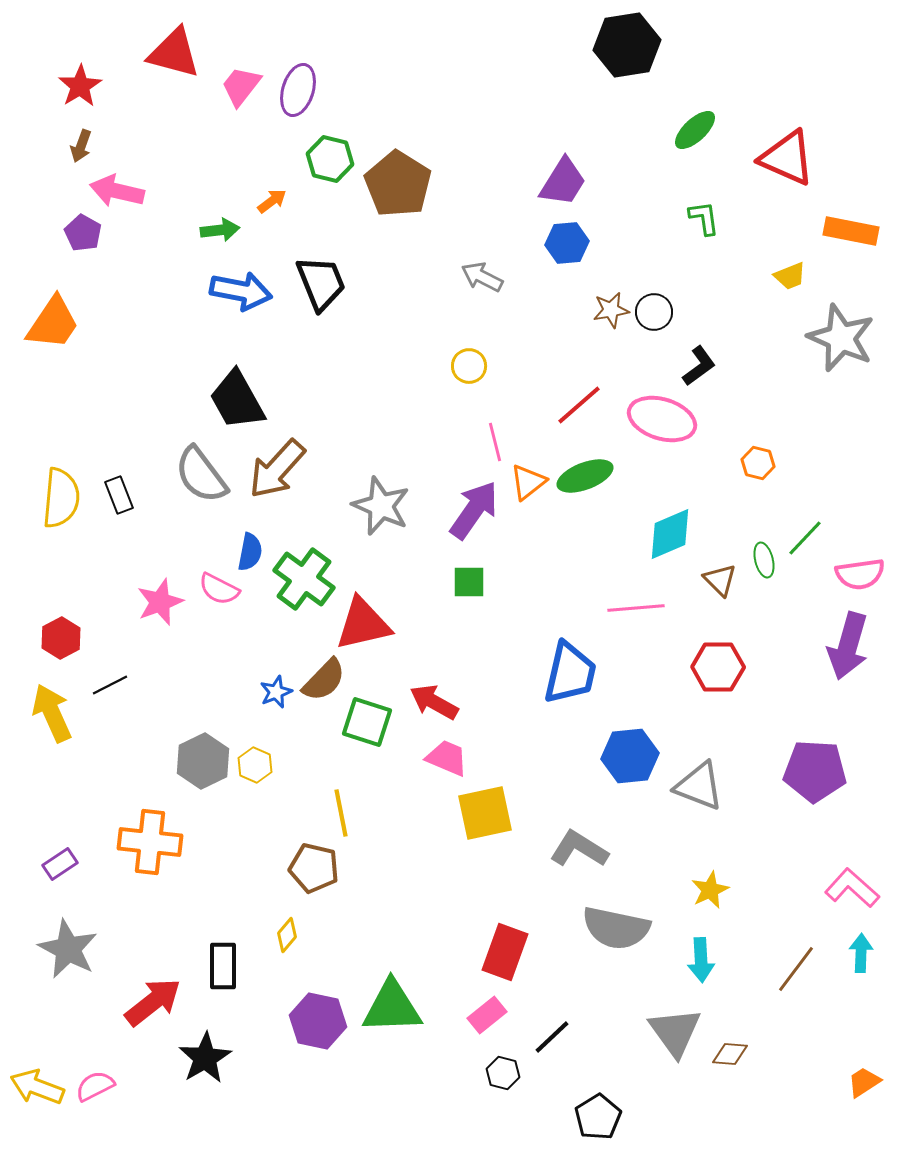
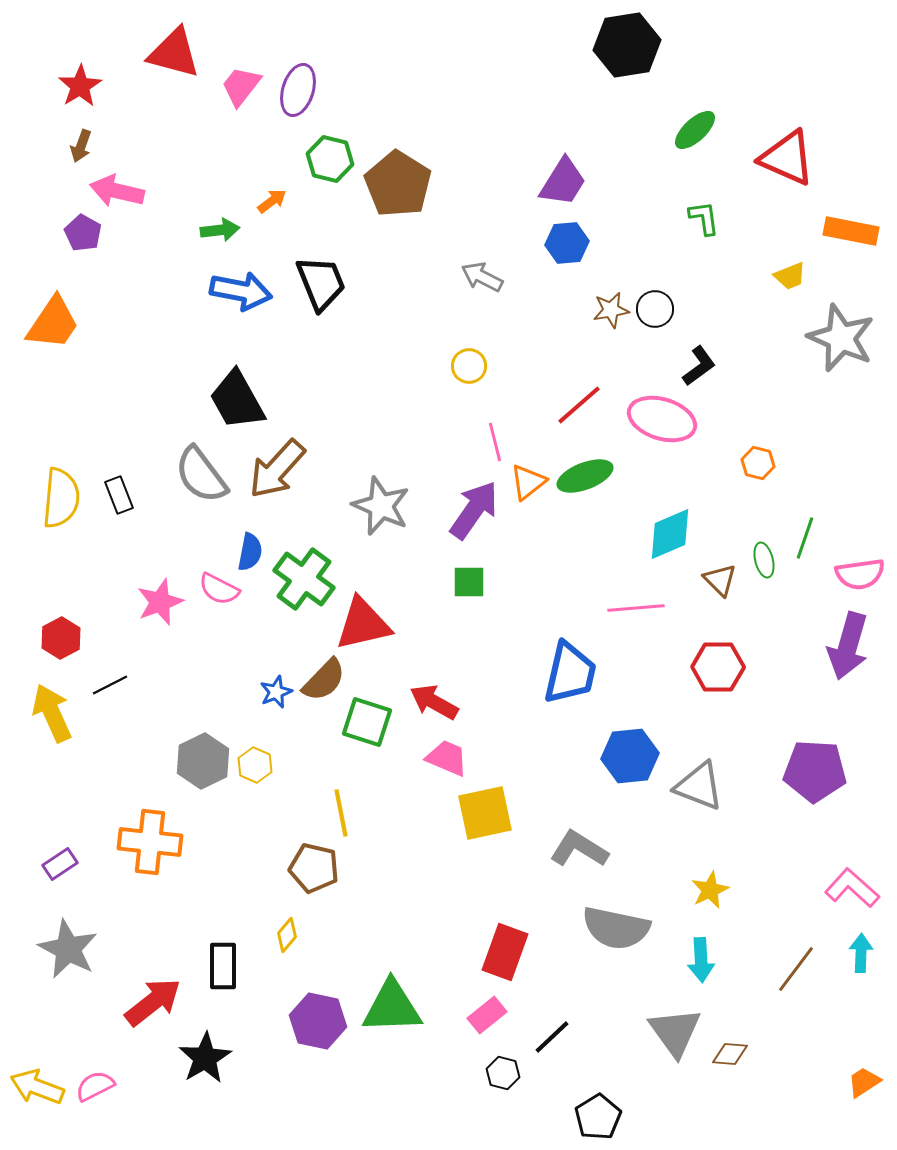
black circle at (654, 312): moved 1 px right, 3 px up
green line at (805, 538): rotated 24 degrees counterclockwise
